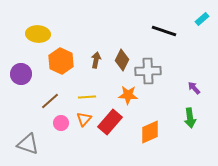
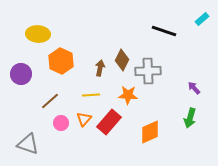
brown arrow: moved 4 px right, 8 px down
yellow line: moved 4 px right, 2 px up
green arrow: rotated 24 degrees clockwise
red rectangle: moved 1 px left
